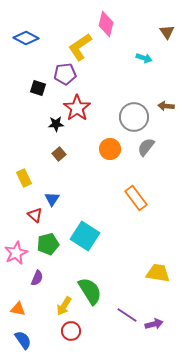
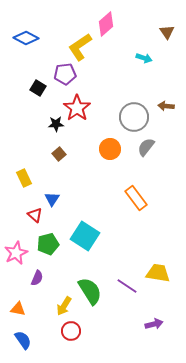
pink diamond: rotated 35 degrees clockwise
black square: rotated 14 degrees clockwise
purple line: moved 29 px up
